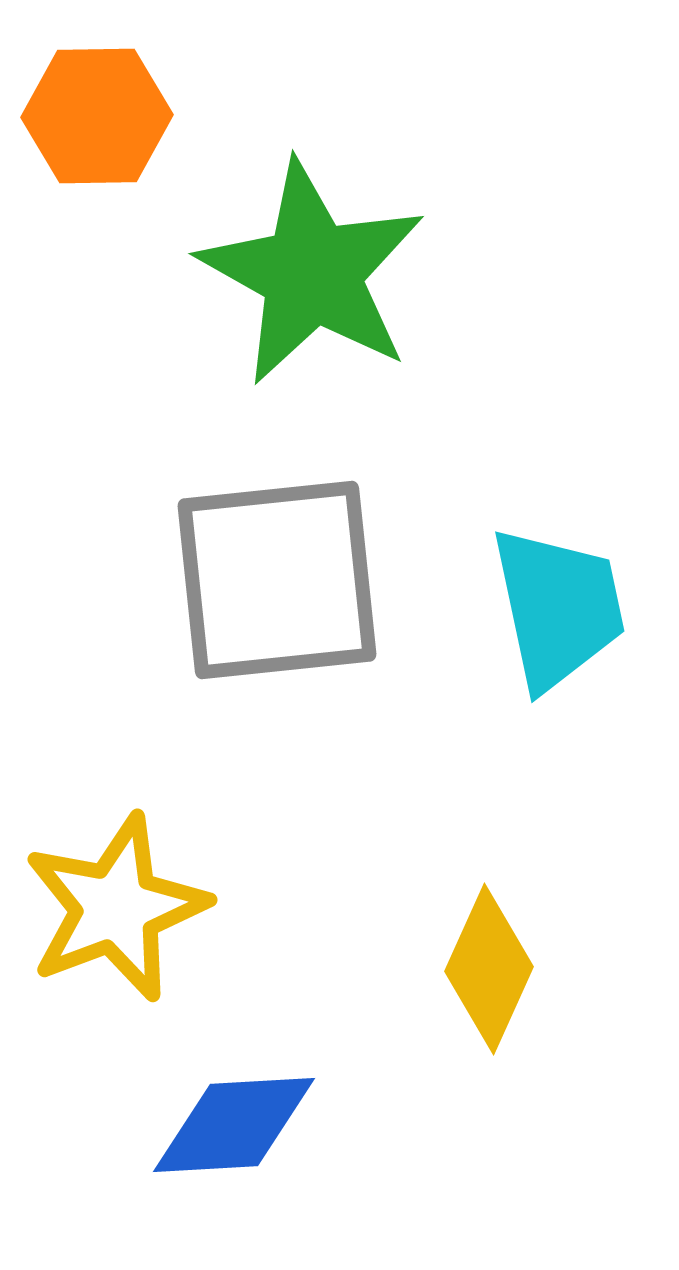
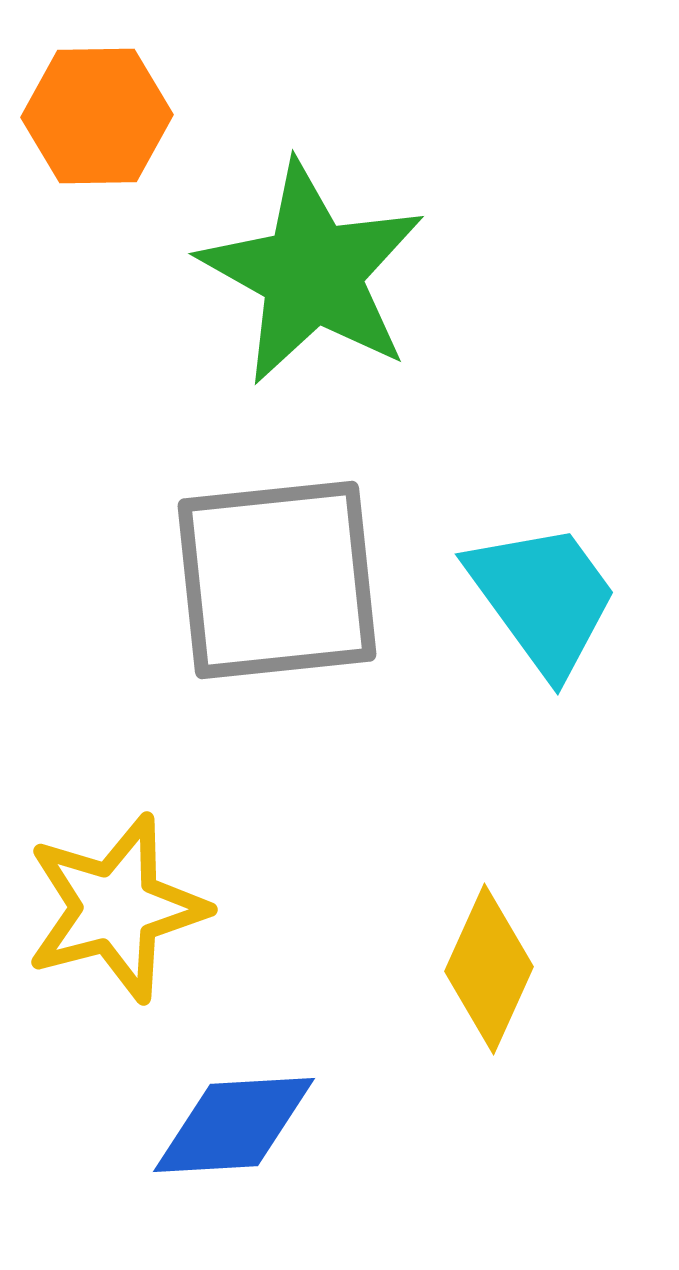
cyan trapezoid: moved 15 px left, 10 px up; rotated 24 degrees counterclockwise
yellow star: rotated 6 degrees clockwise
